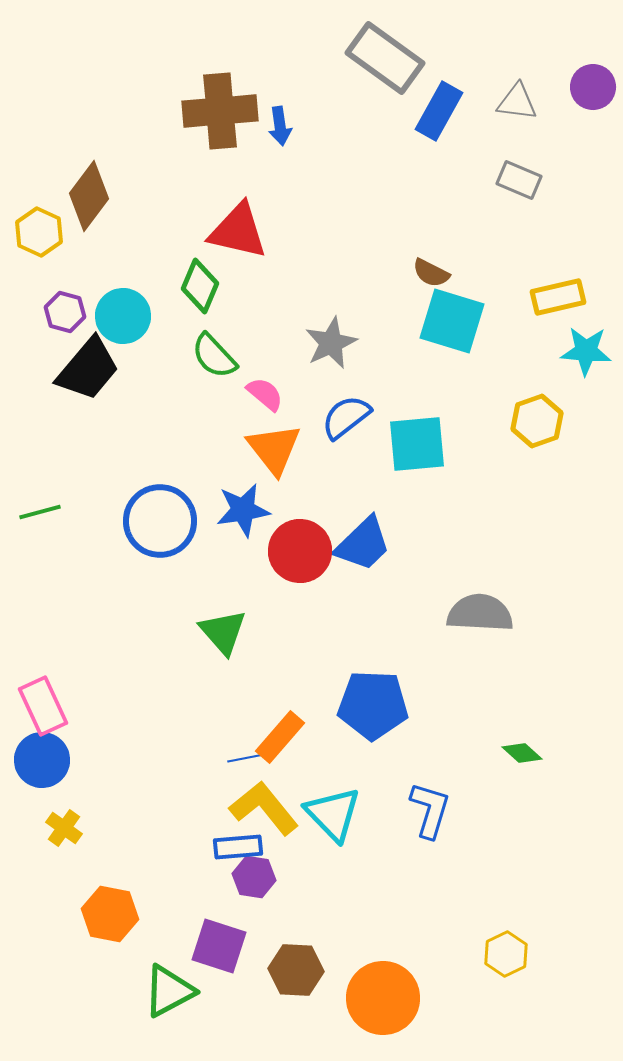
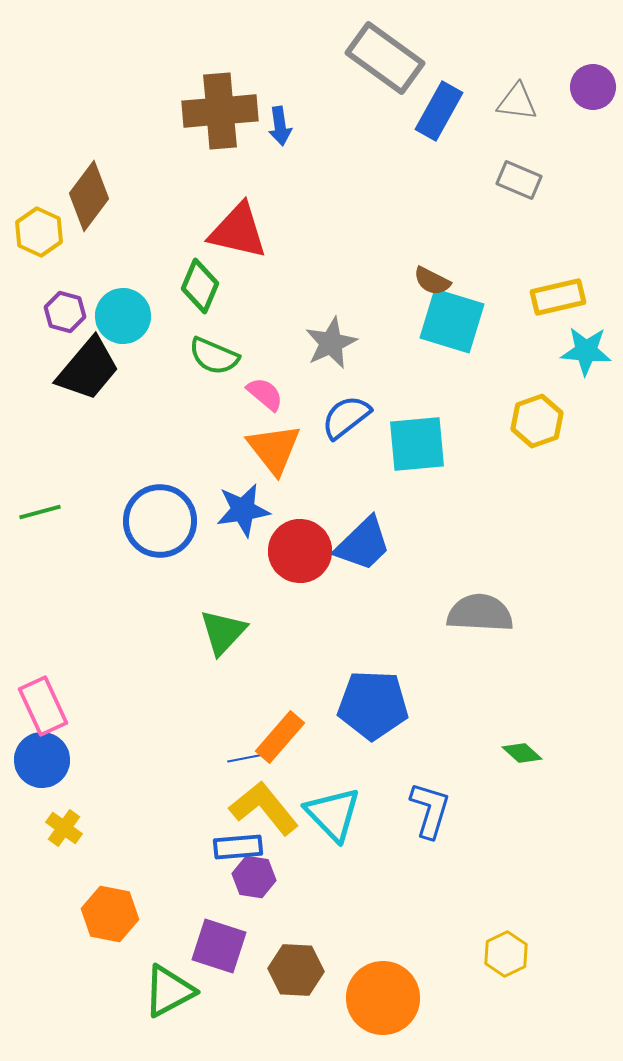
brown semicircle at (431, 273): moved 1 px right, 8 px down
green semicircle at (214, 356): rotated 24 degrees counterclockwise
green triangle at (223, 632): rotated 24 degrees clockwise
